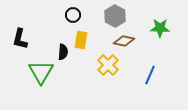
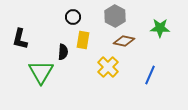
black circle: moved 2 px down
yellow rectangle: moved 2 px right
yellow cross: moved 2 px down
